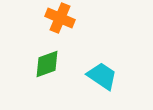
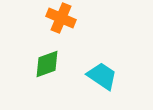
orange cross: moved 1 px right
